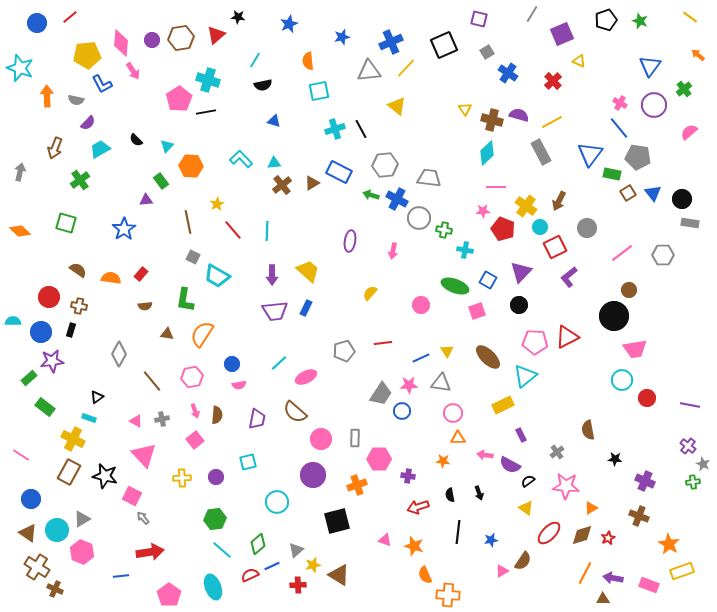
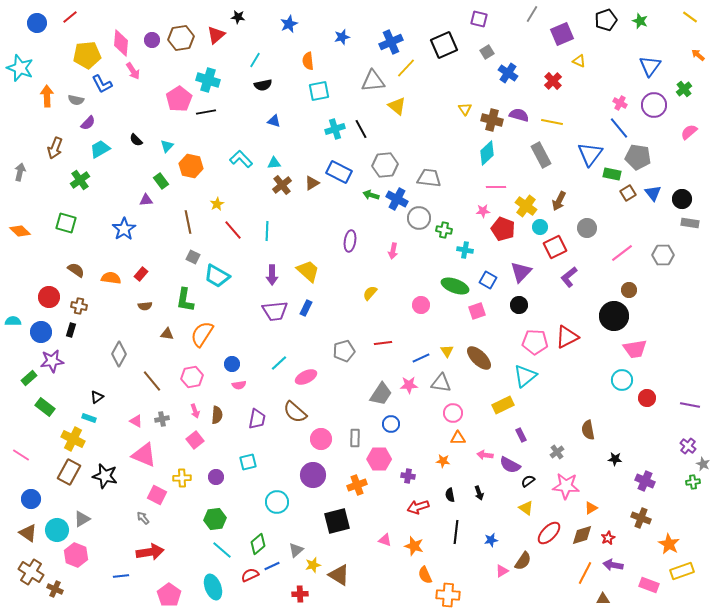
gray triangle at (369, 71): moved 4 px right, 10 px down
yellow line at (552, 122): rotated 40 degrees clockwise
gray rectangle at (541, 152): moved 3 px down
orange hexagon at (191, 166): rotated 10 degrees clockwise
brown semicircle at (78, 270): moved 2 px left
brown ellipse at (488, 357): moved 9 px left, 1 px down
blue circle at (402, 411): moved 11 px left, 13 px down
pink triangle at (144, 455): rotated 24 degrees counterclockwise
pink square at (132, 496): moved 25 px right, 1 px up
brown cross at (639, 516): moved 2 px right, 2 px down
black line at (458, 532): moved 2 px left
pink hexagon at (82, 552): moved 6 px left, 3 px down
brown cross at (37, 567): moved 6 px left, 5 px down
purple arrow at (613, 578): moved 13 px up
red cross at (298, 585): moved 2 px right, 9 px down
